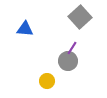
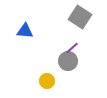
gray square: rotated 15 degrees counterclockwise
blue triangle: moved 2 px down
purple line: rotated 16 degrees clockwise
